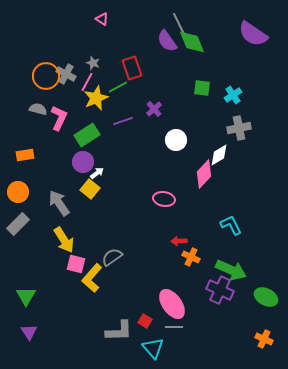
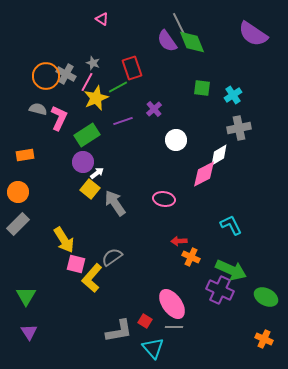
pink diamond at (204, 174): rotated 20 degrees clockwise
gray arrow at (59, 203): moved 56 px right
gray L-shape at (119, 331): rotated 8 degrees counterclockwise
